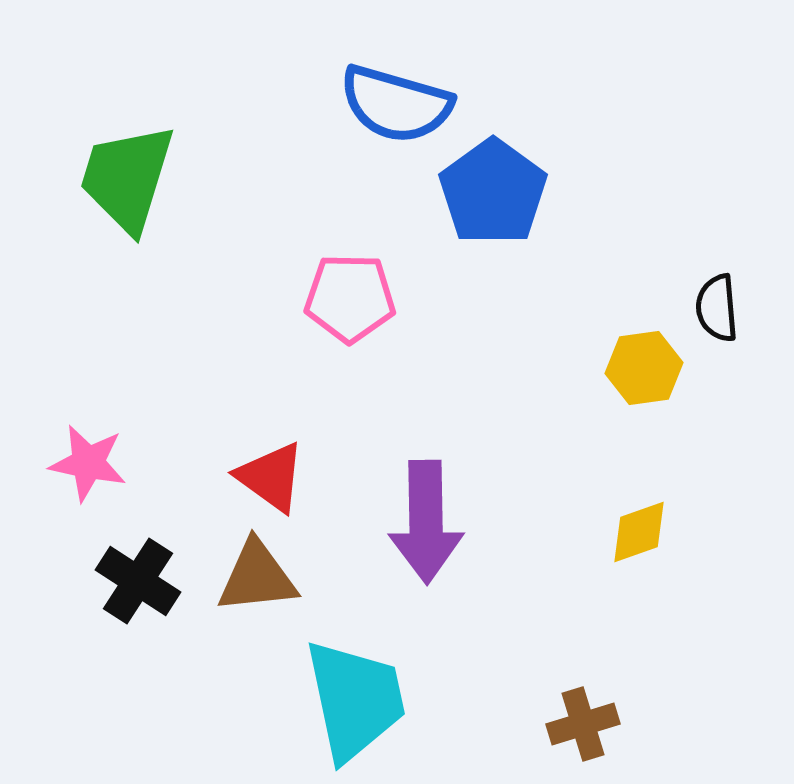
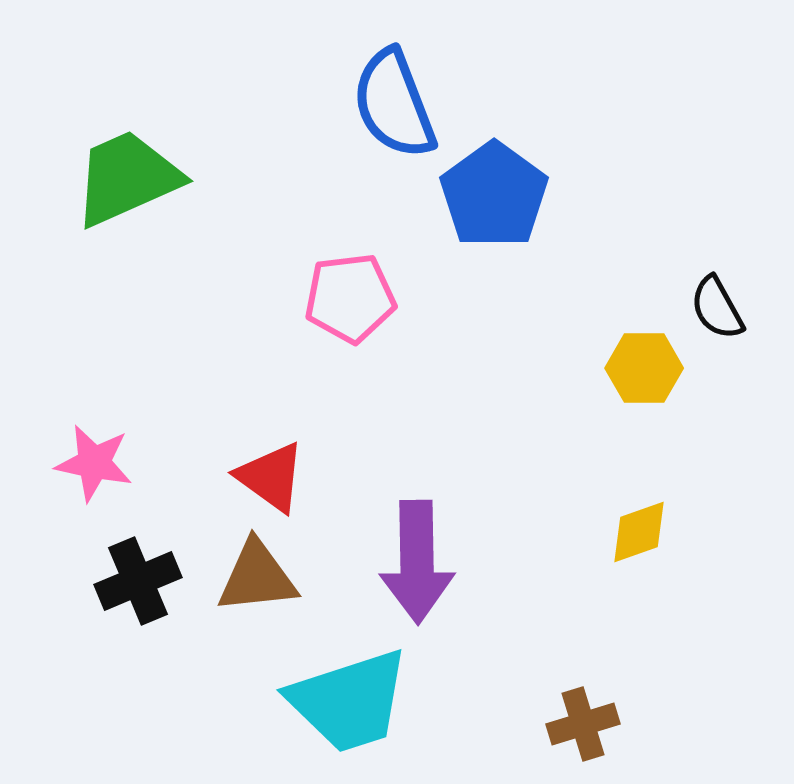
blue semicircle: moved 2 px left; rotated 53 degrees clockwise
green trapezoid: rotated 49 degrees clockwise
blue pentagon: moved 1 px right, 3 px down
pink pentagon: rotated 8 degrees counterclockwise
black semicircle: rotated 24 degrees counterclockwise
yellow hexagon: rotated 8 degrees clockwise
pink star: moved 6 px right
purple arrow: moved 9 px left, 40 px down
black cross: rotated 34 degrees clockwise
cyan trapezoid: moved 6 px left, 1 px down; rotated 84 degrees clockwise
